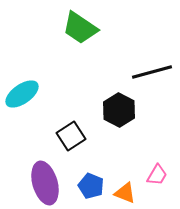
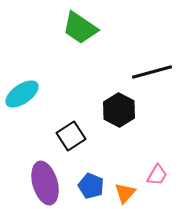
orange triangle: rotated 50 degrees clockwise
